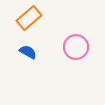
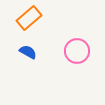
pink circle: moved 1 px right, 4 px down
